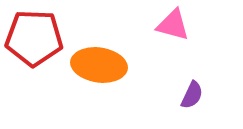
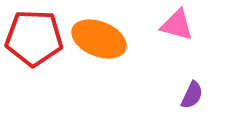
pink triangle: moved 4 px right
orange ellipse: moved 26 px up; rotated 14 degrees clockwise
